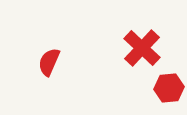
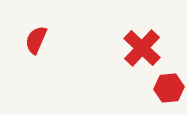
red semicircle: moved 13 px left, 22 px up
